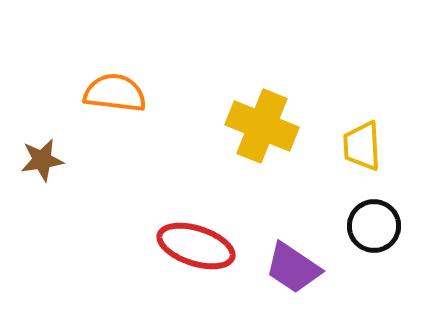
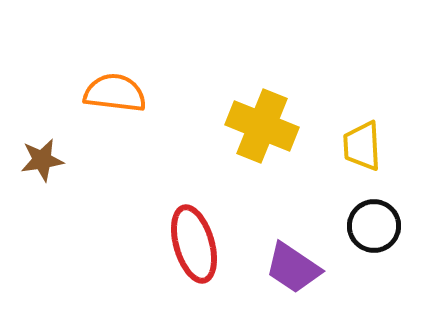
red ellipse: moved 2 px left, 2 px up; rotated 56 degrees clockwise
